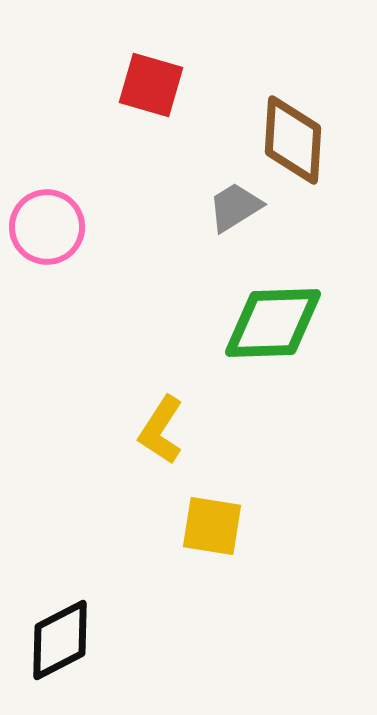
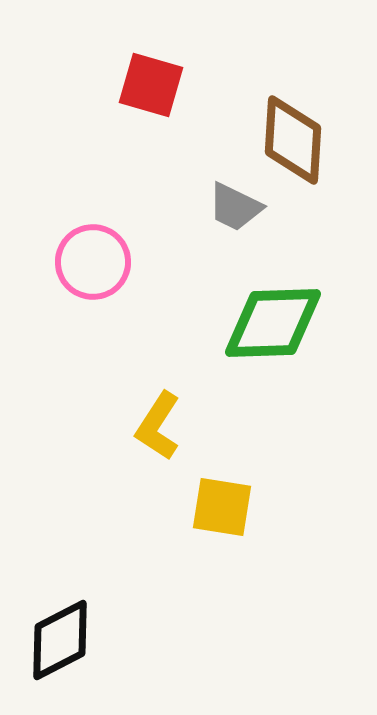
gray trapezoid: rotated 122 degrees counterclockwise
pink circle: moved 46 px right, 35 px down
yellow L-shape: moved 3 px left, 4 px up
yellow square: moved 10 px right, 19 px up
